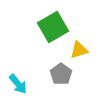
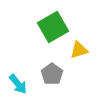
gray pentagon: moved 9 px left
